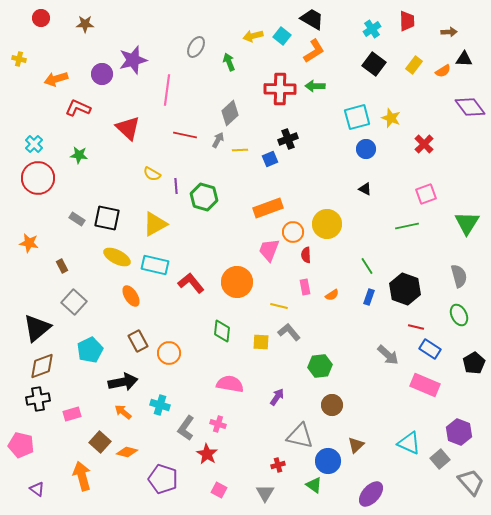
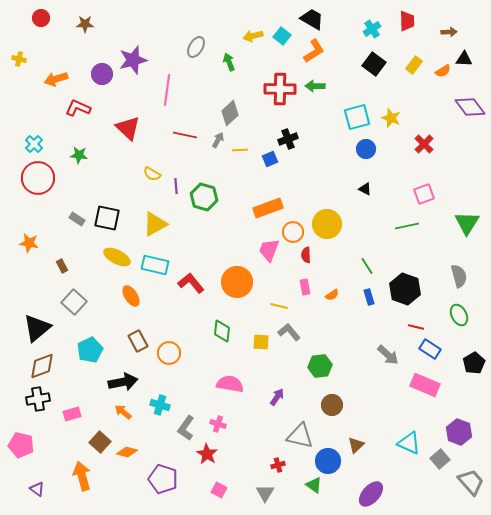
pink square at (426, 194): moved 2 px left
blue rectangle at (369, 297): rotated 35 degrees counterclockwise
